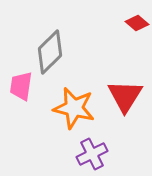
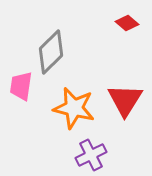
red diamond: moved 10 px left
gray diamond: moved 1 px right
red triangle: moved 4 px down
purple cross: moved 1 px left, 1 px down
